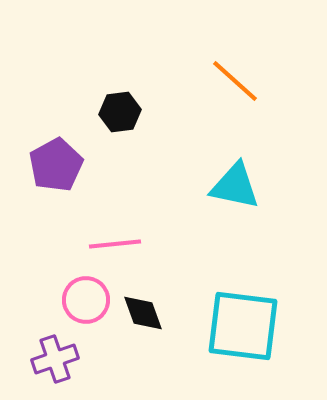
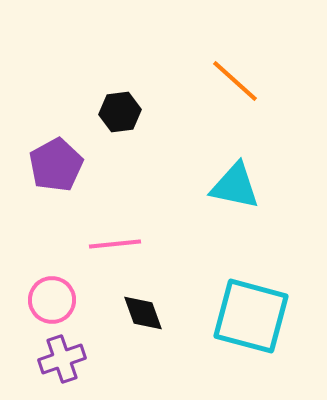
pink circle: moved 34 px left
cyan square: moved 8 px right, 10 px up; rotated 8 degrees clockwise
purple cross: moved 7 px right
